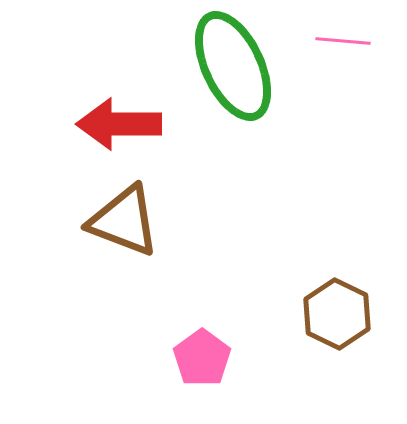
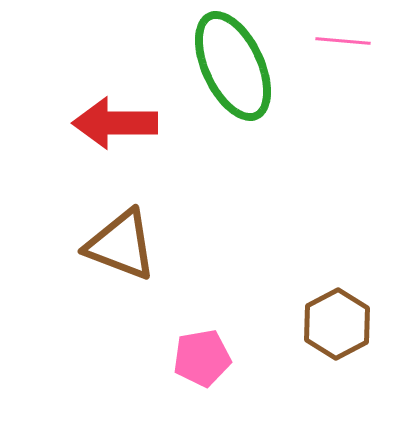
red arrow: moved 4 px left, 1 px up
brown triangle: moved 3 px left, 24 px down
brown hexagon: moved 10 px down; rotated 6 degrees clockwise
pink pentagon: rotated 26 degrees clockwise
